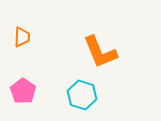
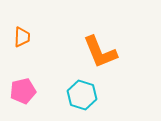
pink pentagon: rotated 25 degrees clockwise
